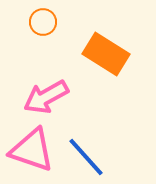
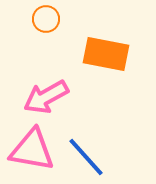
orange circle: moved 3 px right, 3 px up
orange rectangle: rotated 21 degrees counterclockwise
pink triangle: rotated 9 degrees counterclockwise
